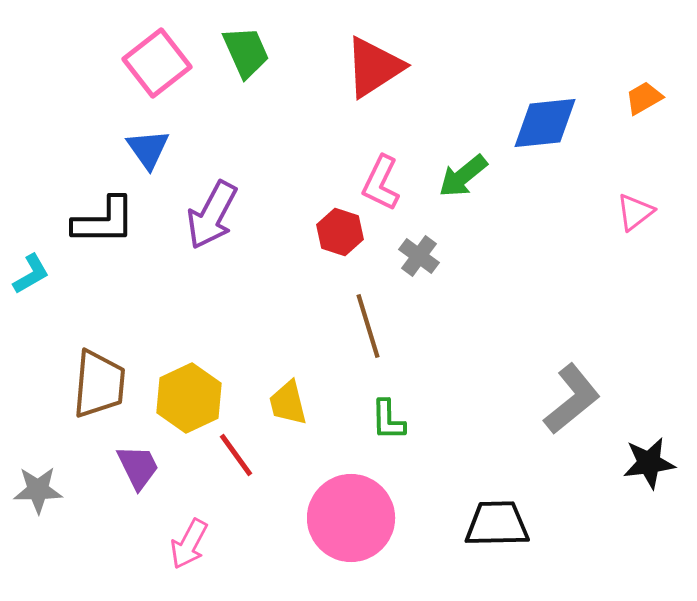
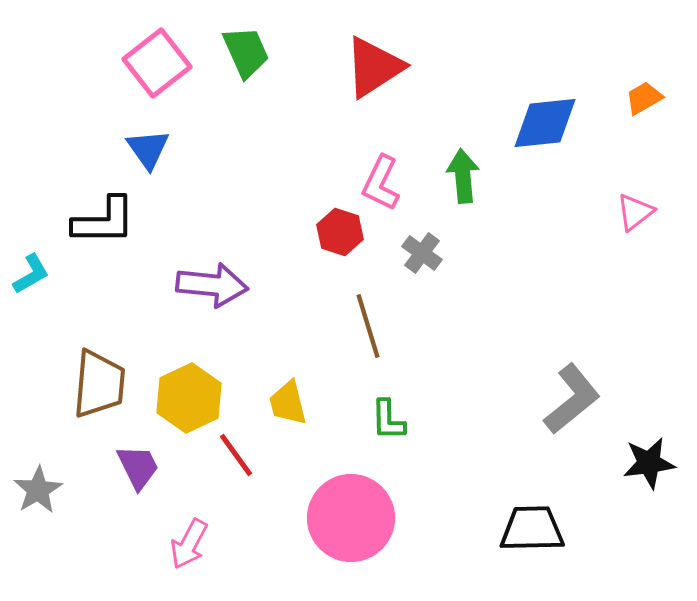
green arrow: rotated 124 degrees clockwise
purple arrow: moved 70 px down; rotated 112 degrees counterclockwise
gray cross: moved 3 px right, 3 px up
gray star: rotated 30 degrees counterclockwise
black trapezoid: moved 35 px right, 5 px down
